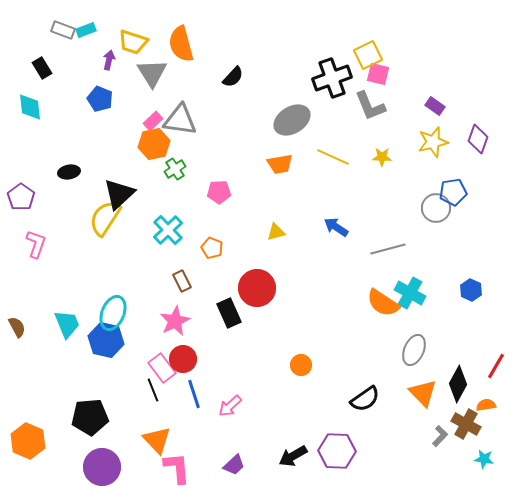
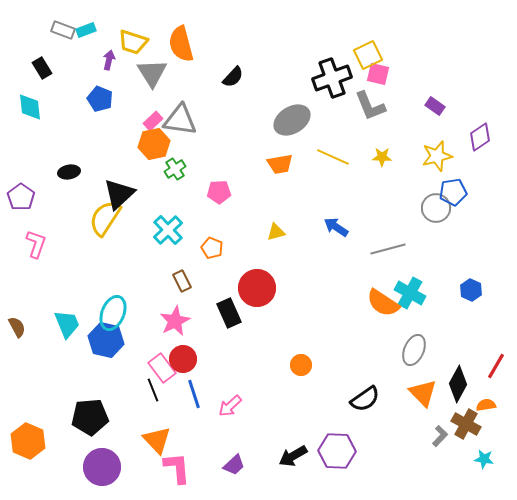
purple diamond at (478, 139): moved 2 px right, 2 px up; rotated 36 degrees clockwise
yellow star at (433, 142): moved 4 px right, 14 px down
